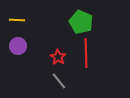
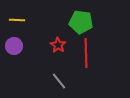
green pentagon: rotated 15 degrees counterclockwise
purple circle: moved 4 px left
red star: moved 12 px up
